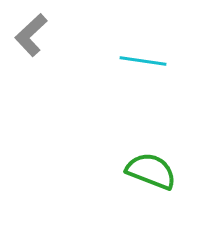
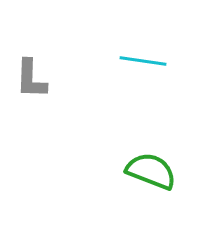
gray L-shape: moved 44 px down; rotated 45 degrees counterclockwise
